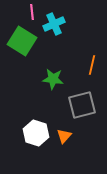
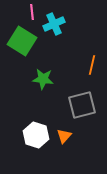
green star: moved 10 px left
white hexagon: moved 2 px down
